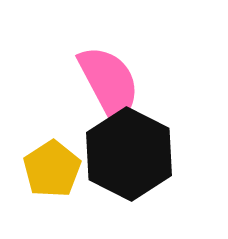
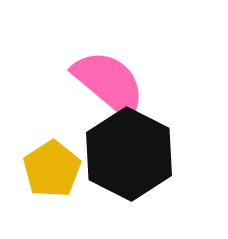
pink semicircle: rotated 22 degrees counterclockwise
